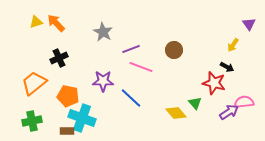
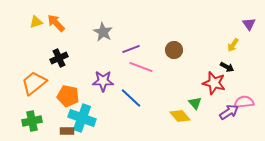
yellow diamond: moved 4 px right, 3 px down
